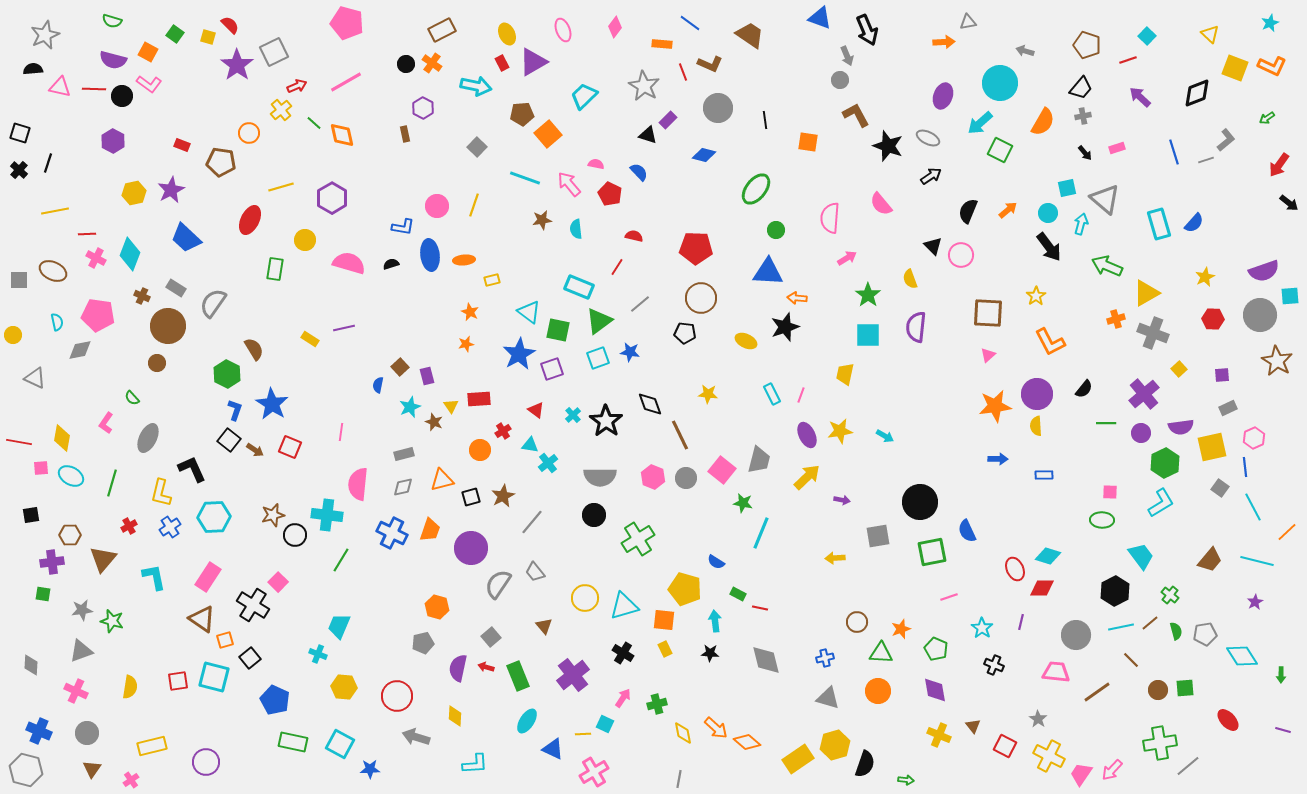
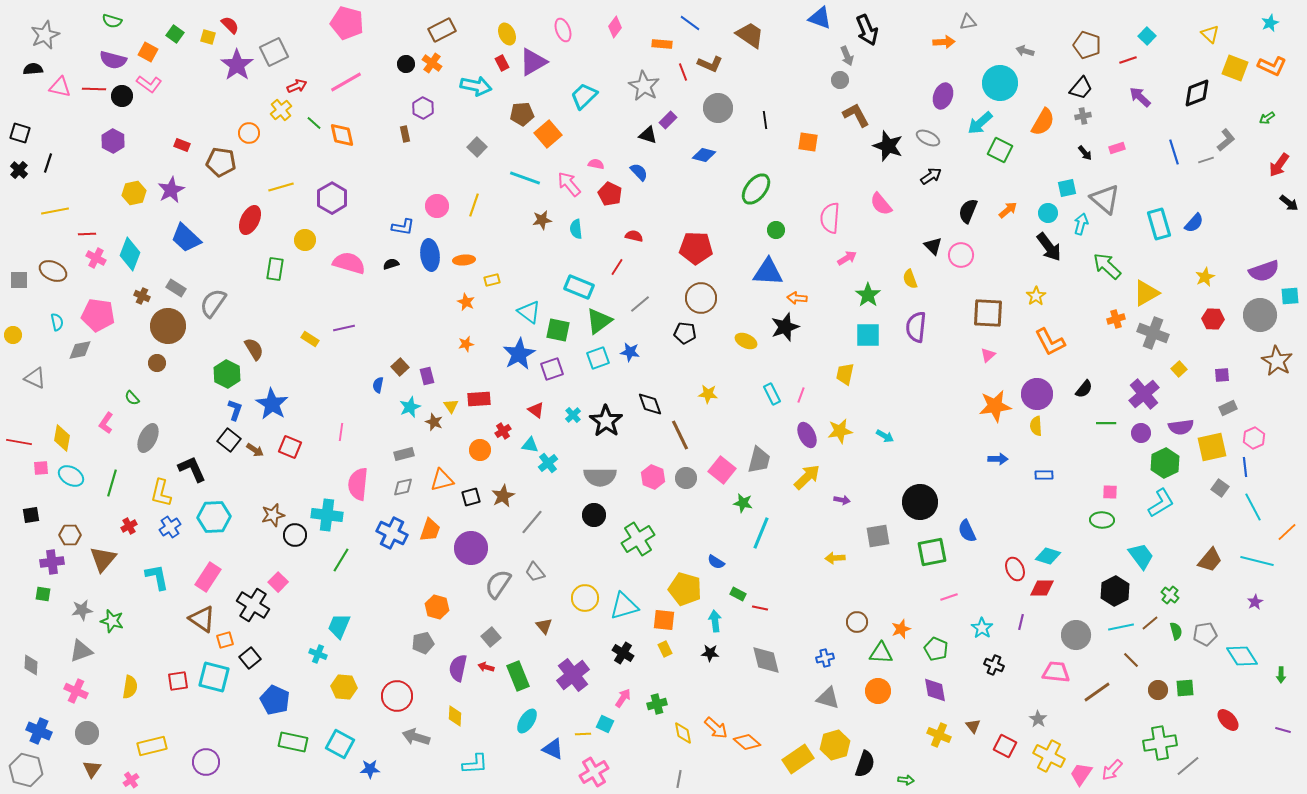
green arrow at (1107, 266): rotated 20 degrees clockwise
orange star at (470, 312): moved 4 px left, 10 px up
cyan L-shape at (154, 577): moved 3 px right
